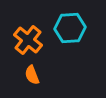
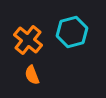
cyan hexagon: moved 2 px right, 4 px down; rotated 12 degrees counterclockwise
